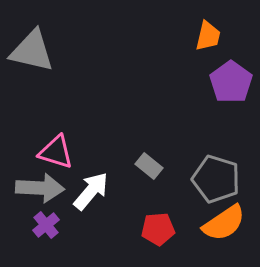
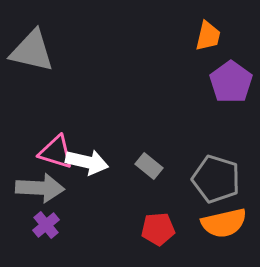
white arrow: moved 4 px left, 29 px up; rotated 63 degrees clockwise
orange semicircle: rotated 21 degrees clockwise
